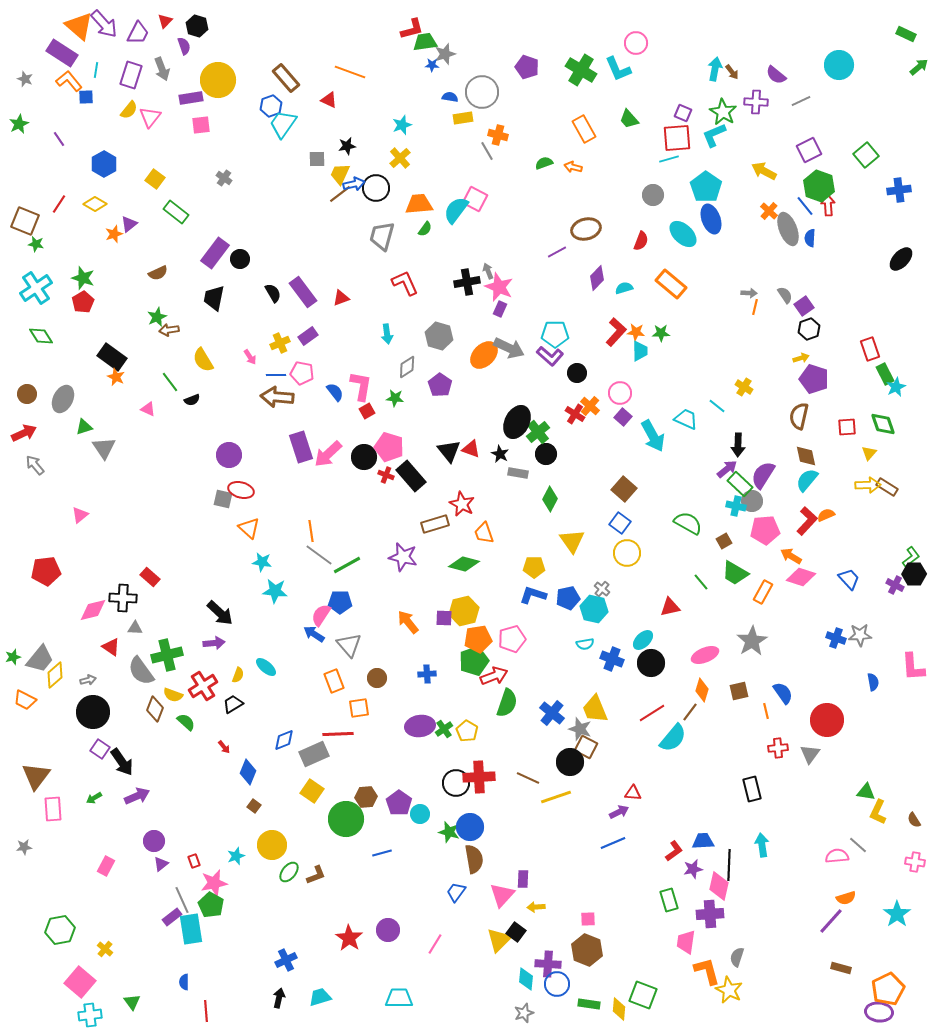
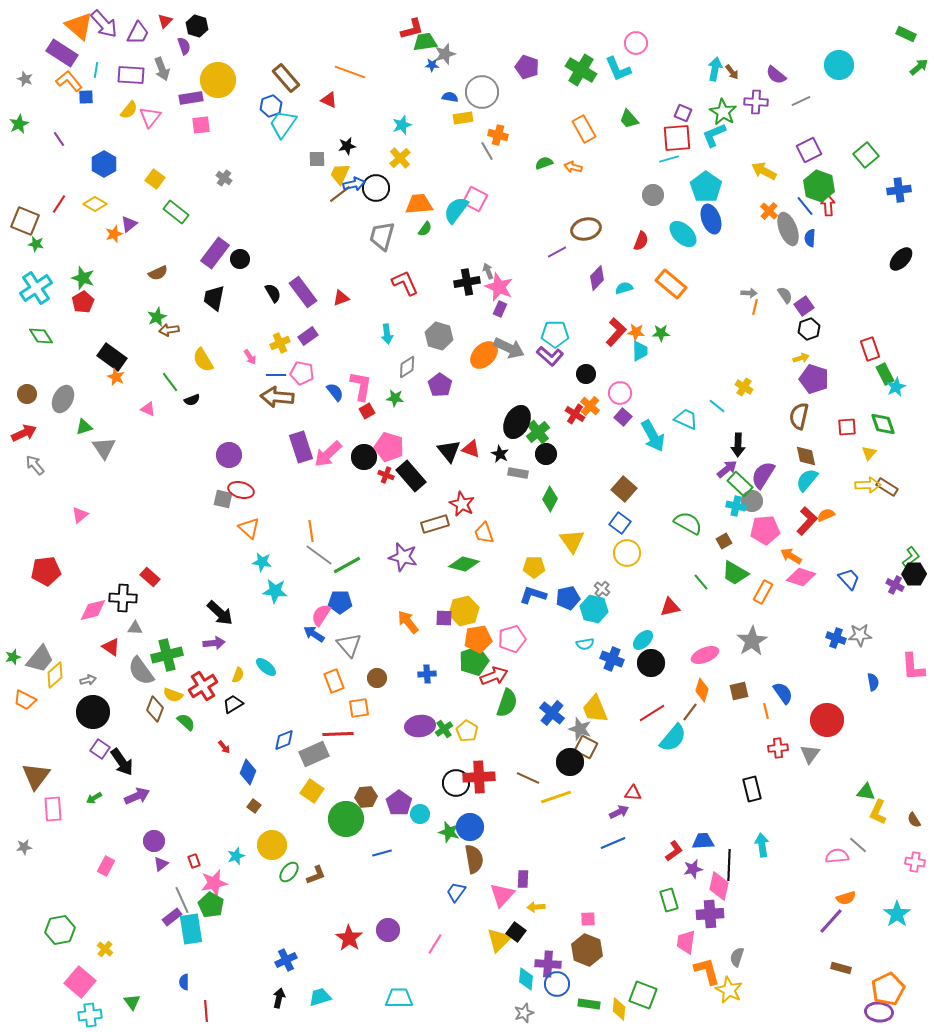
purple rectangle at (131, 75): rotated 76 degrees clockwise
black circle at (577, 373): moved 9 px right, 1 px down
